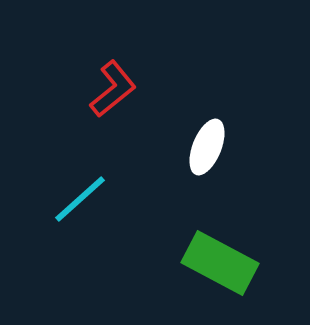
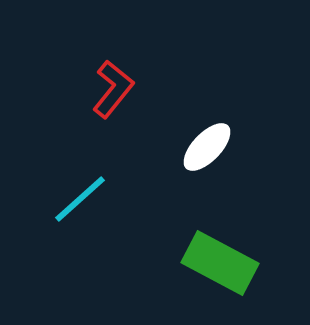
red L-shape: rotated 12 degrees counterclockwise
white ellipse: rotated 22 degrees clockwise
